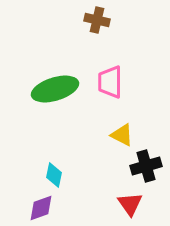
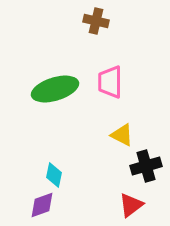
brown cross: moved 1 px left, 1 px down
red triangle: moved 1 px right, 1 px down; rotated 28 degrees clockwise
purple diamond: moved 1 px right, 3 px up
